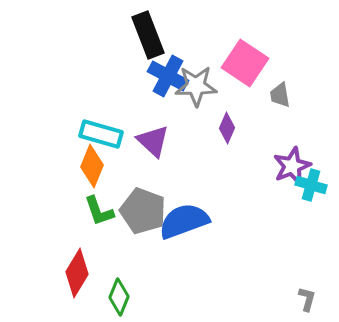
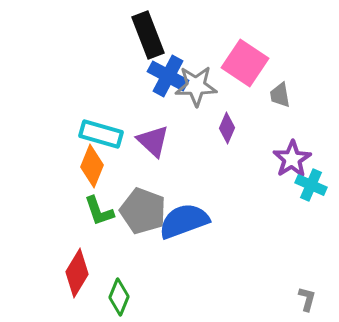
purple star: moved 7 px up; rotated 9 degrees counterclockwise
cyan cross: rotated 8 degrees clockwise
